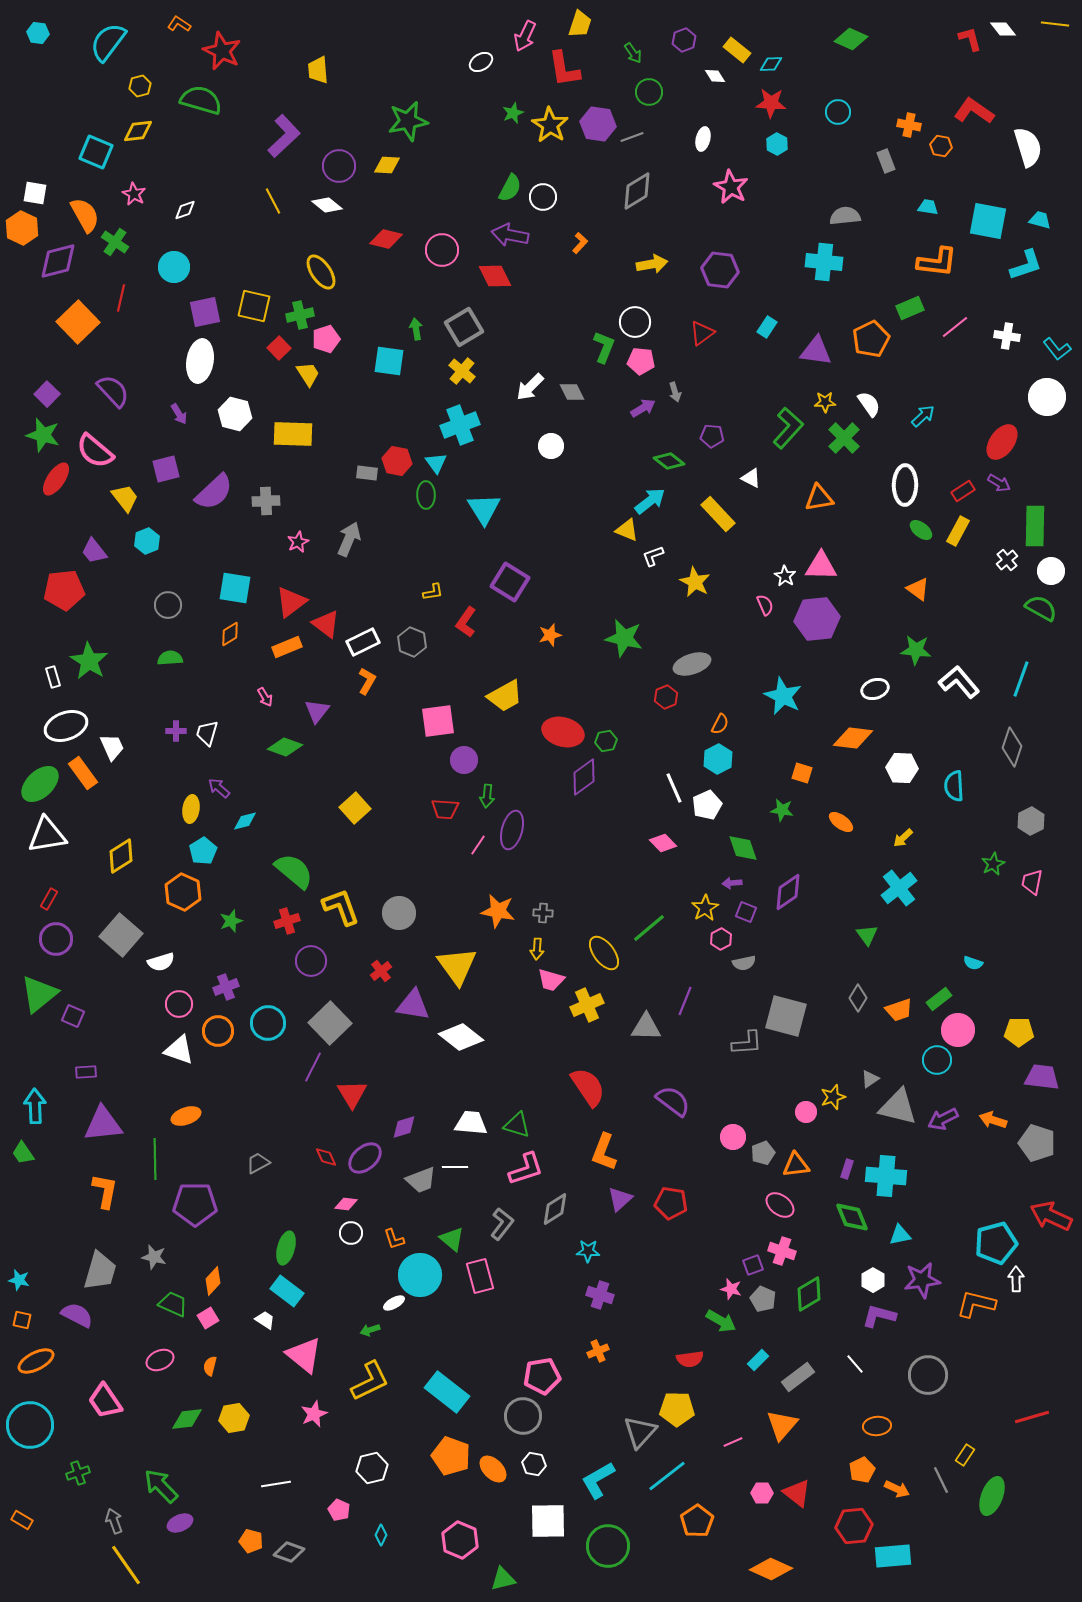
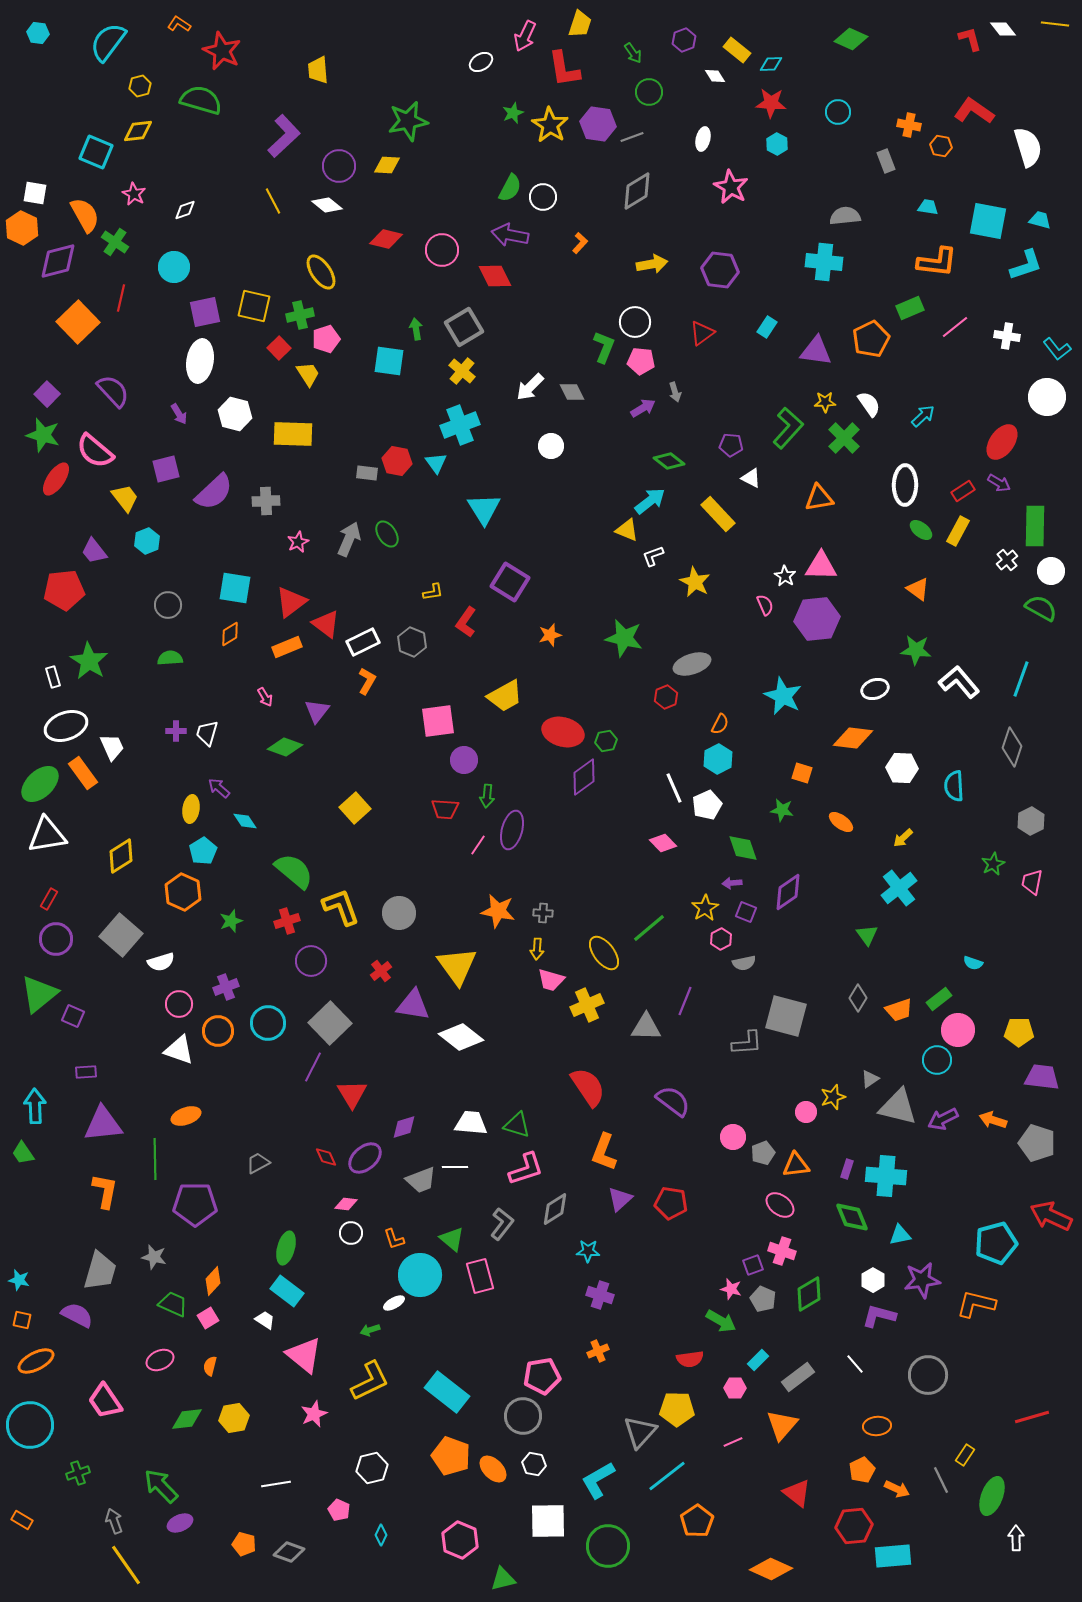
purple pentagon at (712, 436): moved 19 px right, 9 px down
green ellipse at (426, 495): moved 39 px left, 39 px down; rotated 32 degrees counterclockwise
cyan diamond at (245, 821): rotated 70 degrees clockwise
white arrow at (1016, 1279): moved 259 px down
pink hexagon at (762, 1493): moved 27 px left, 105 px up
orange pentagon at (251, 1541): moved 7 px left, 3 px down
